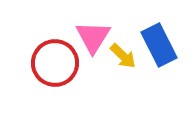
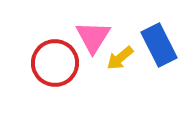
yellow arrow: moved 3 px left, 2 px down; rotated 96 degrees clockwise
